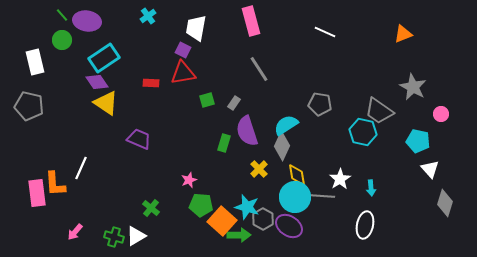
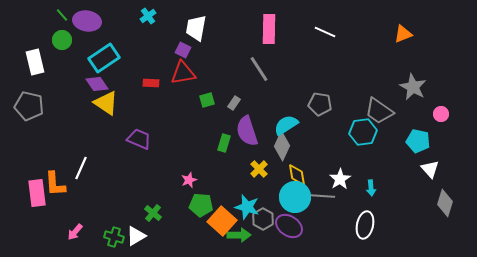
pink rectangle at (251, 21): moved 18 px right, 8 px down; rotated 16 degrees clockwise
purple diamond at (97, 82): moved 2 px down
cyan hexagon at (363, 132): rotated 20 degrees counterclockwise
green cross at (151, 208): moved 2 px right, 5 px down
